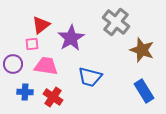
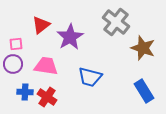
purple star: moved 1 px left, 1 px up
pink square: moved 16 px left
brown star: moved 1 px right, 2 px up
red cross: moved 6 px left
